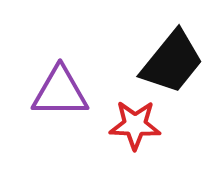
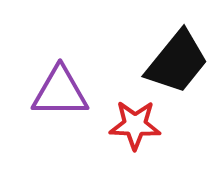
black trapezoid: moved 5 px right
